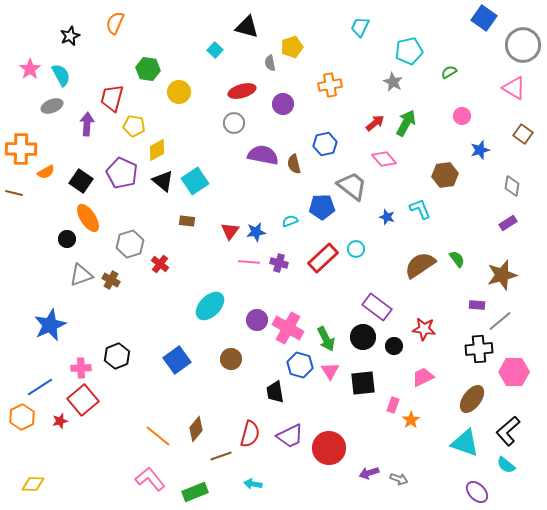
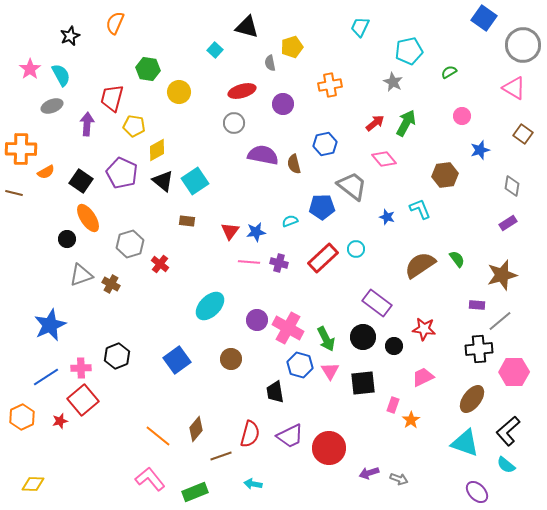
brown cross at (111, 280): moved 4 px down
purple rectangle at (377, 307): moved 4 px up
blue line at (40, 387): moved 6 px right, 10 px up
